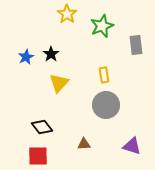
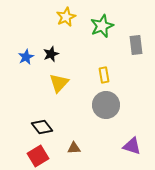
yellow star: moved 1 px left, 3 px down; rotated 12 degrees clockwise
black star: rotated 14 degrees clockwise
brown triangle: moved 10 px left, 4 px down
red square: rotated 30 degrees counterclockwise
